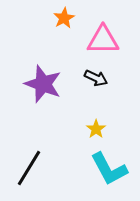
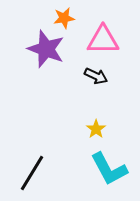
orange star: rotated 20 degrees clockwise
black arrow: moved 2 px up
purple star: moved 3 px right, 35 px up
black line: moved 3 px right, 5 px down
